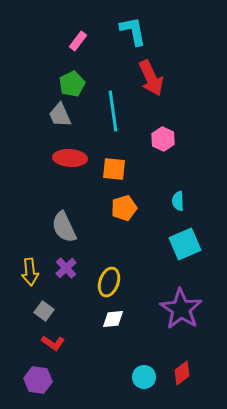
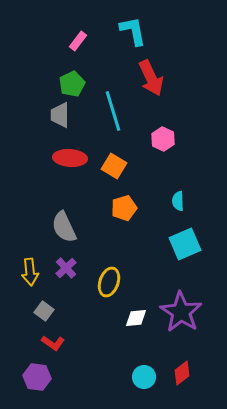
cyan line: rotated 9 degrees counterclockwise
gray trapezoid: rotated 24 degrees clockwise
orange square: moved 3 px up; rotated 25 degrees clockwise
purple star: moved 3 px down
white diamond: moved 23 px right, 1 px up
purple hexagon: moved 1 px left, 3 px up
